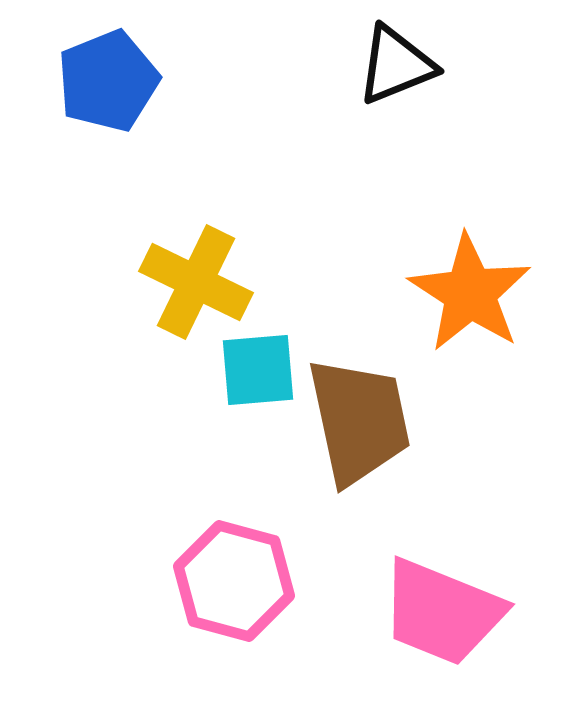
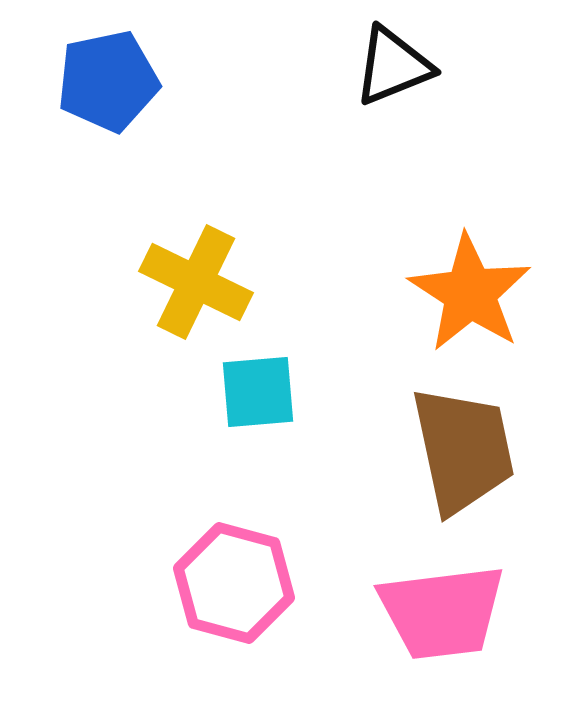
black triangle: moved 3 px left, 1 px down
blue pentagon: rotated 10 degrees clockwise
cyan square: moved 22 px down
brown trapezoid: moved 104 px right, 29 px down
pink hexagon: moved 2 px down
pink trapezoid: rotated 29 degrees counterclockwise
